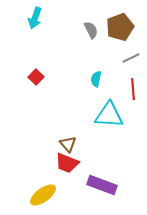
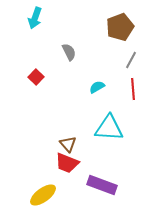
gray semicircle: moved 22 px left, 22 px down
gray line: moved 2 px down; rotated 36 degrees counterclockwise
cyan semicircle: moved 1 px right, 8 px down; rotated 49 degrees clockwise
cyan triangle: moved 13 px down
